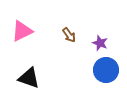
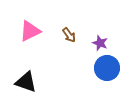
pink triangle: moved 8 px right
blue circle: moved 1 px right, 2 px up
black triangle: moved 3 px left, 4 px down
